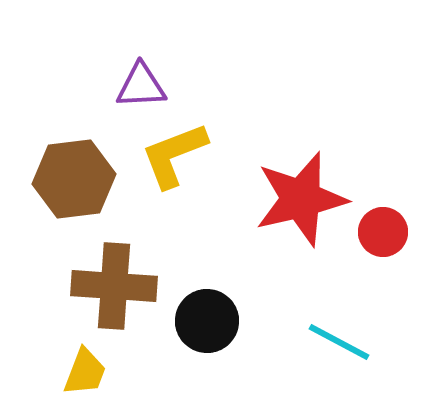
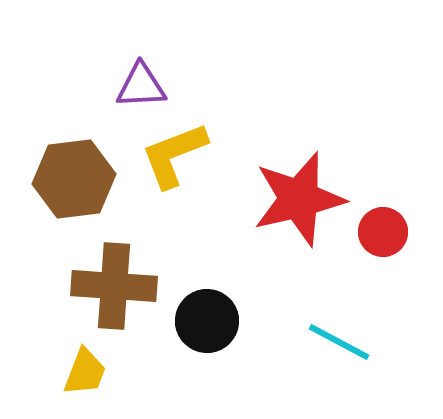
red star: moved 2 px left
